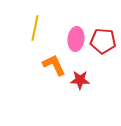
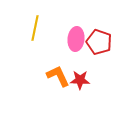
red pentagon: moved 4 px left, 1 px down; rotated 15 degrees clockwise
orange L-shape: moved 4 px right, 11 px down
